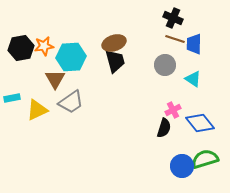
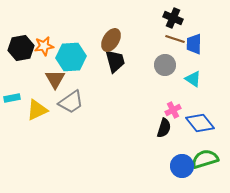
brown ellipse: moved 3 px left, 3 px up; rotated 40 degrees counterclockwise
